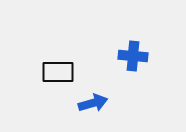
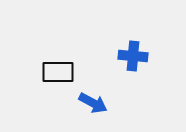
blue arrow: rotated 44 degrees clockwise
